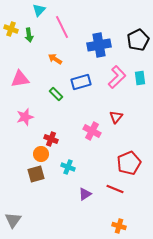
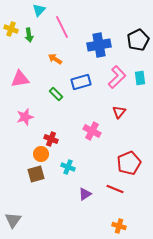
red triangle: moved 3 px right, 5 px up
